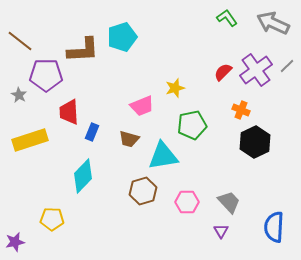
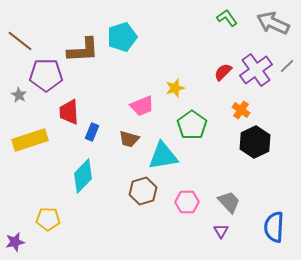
orange cross: rotated 12 degrees clockwise
green pentagon: rotated 24 degrees counterclockwise
yellow pentagon: moved 4 px left
